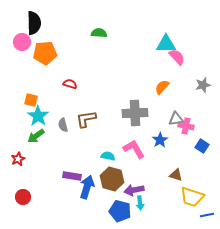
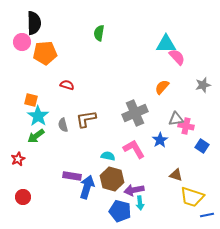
green semicircle: rotated 84 degrees counterclockwise
red semicircle: moved 3 px left, 1 px down
gray cross: rotated 20 degrees counterclockwise
